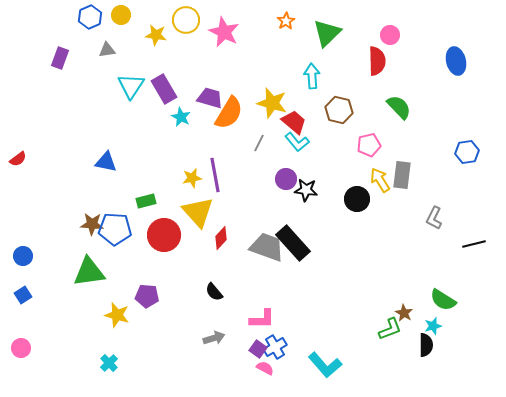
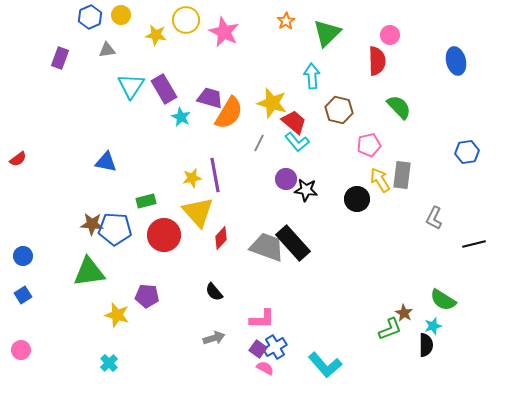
pink circle at (21, 348): moved 2 px down
